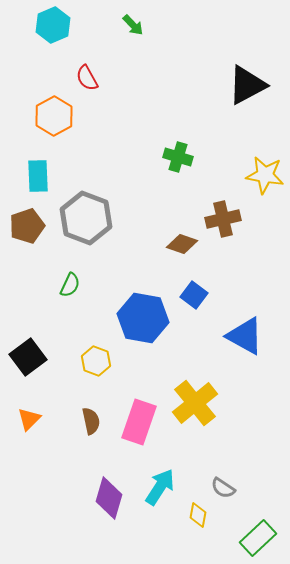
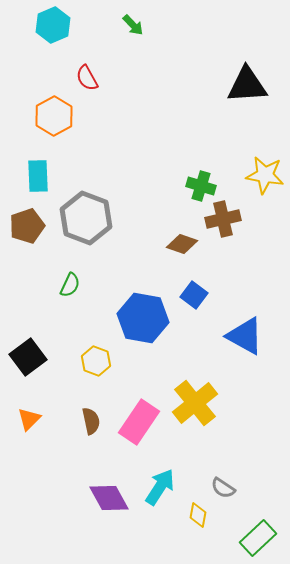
black triangle: rotated 24 degrees clockwise
green cross: moved 23 px right, 29 px down
pink rectangle: rotated 15 degrees clockwise
purple diamond: rotated 45 degrees counterclockwise
